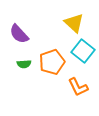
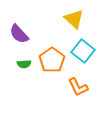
yellow triangle: moved 4 px up
orange pentagon: moved 2 px up; rotated 15 degrees counterclockwise
